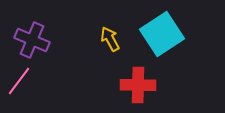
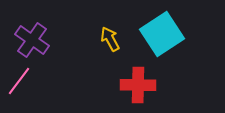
purple cross: rotated 12 degrees clockwise
